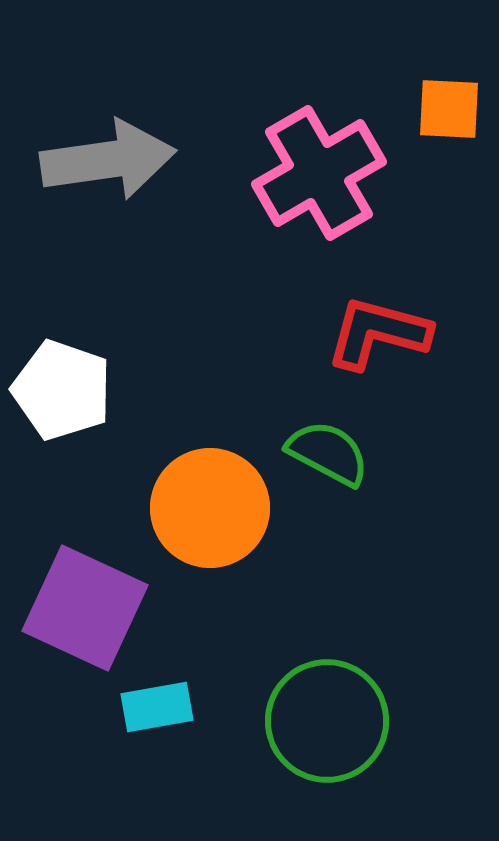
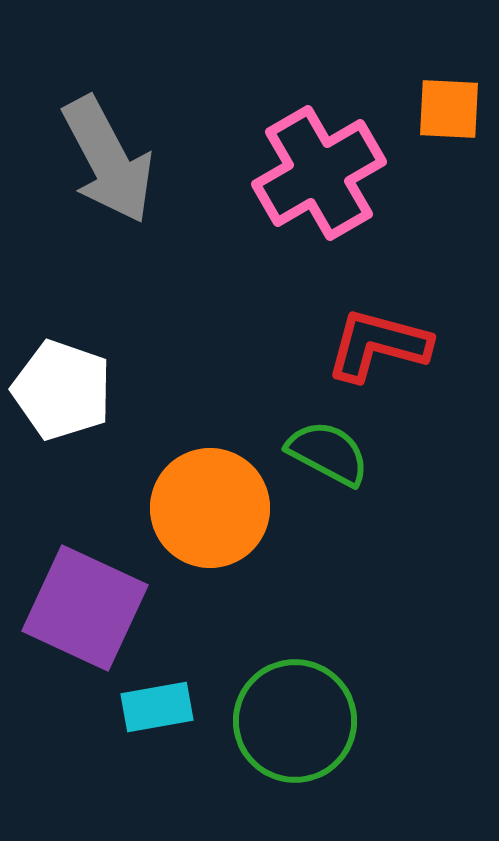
gray arrow: rotated 70 degrees clockwise
red L-shape: moved 12 px down
green circle: moved 32 px left
